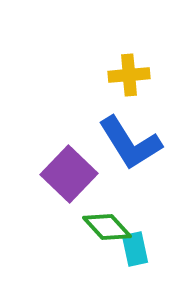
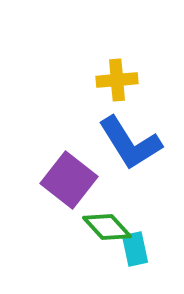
yellow cross: moved 12 px left, 5 px down
purple square: moved 6 px down; rotated 6 degrees counterclockwise
